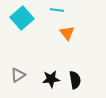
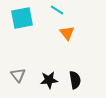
cyan line: rotated 24 degrees clockwise
cyan square: rotated 30 degrees clockwise
gray triangle: rotated 35 degrees counterclockwise
black star: moved 2 px left, 1 px down
